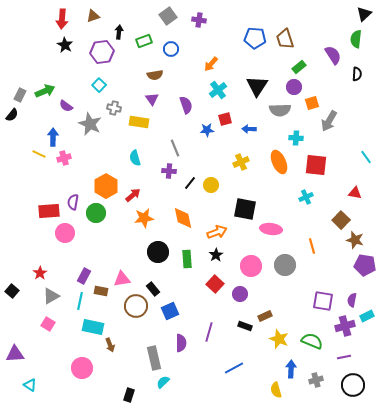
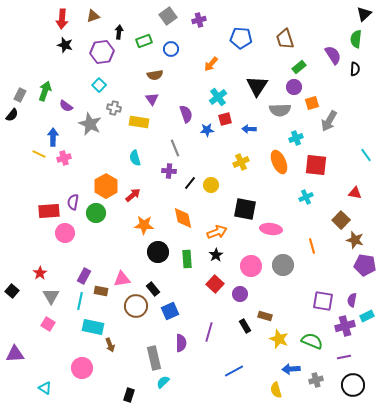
purple cross at (199, 20): rotated 24 degrees counterclockwise
blue pentagon at (255, 38): moved 14 px left
black star at (65, 45): rotated 14 degrees counterclockwise
black semicircle at (357, 74): moved 2 px left, 5 px up
cyan cross at (218, 90): moved 7 px down
green arrow at (45, 91): rotated 48 degrees counterclockwise
purple semicircle at (186, 105): moved 9 px down
cyan cross at (296, 138): rotated 24 degrees counterclockwise
cyan line at (366, 157): moved 2 px up
orange star at (144, 218): moved 7 px down; rotated 12 degrees clockwise
gray circle at (285, 265): moved 2 px left
gray triangle at (51, 296): rotated 30 degrees counterclockwise
brown rectangle at (265, 316): rotated 40 degrees clockwise
black rectangle at (245, 326): rotated 40 degrees clockwise
blue line at (234, 368): moved 3 px down
blue arrow at (291, 369): rotated 96 degrees counterclockwise
cyan triangle at (30, 385): moved 15 px right, 3 px down
